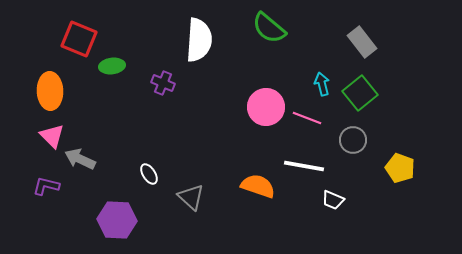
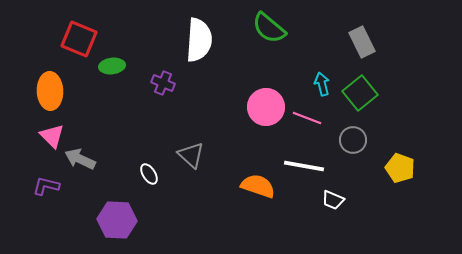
gray rectangle: rotated 12 degrees clockwise
gray triangle: moved 42 px up
